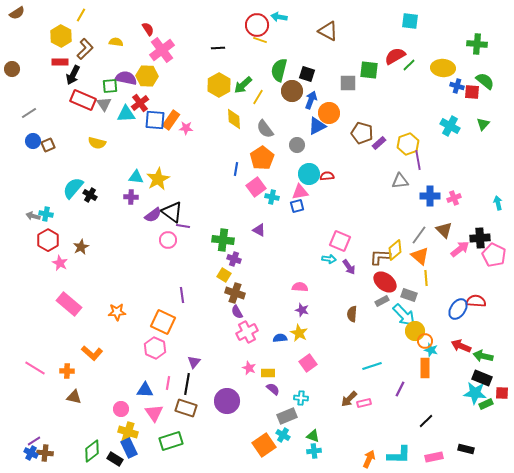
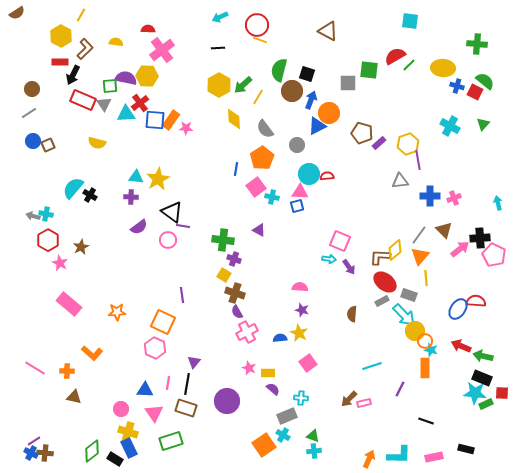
cyan arrow at (279, 17): moved 59 px left; rotated 35 degrees counterclockwise
red semicircle at (148, 29): rotated 56 degrees counterclockwise
brown circle at (12, 69): moved 20 px right, 20 px down
red square at (472, 92): moved 3 px right; rotated 21 degrees clockwise
pink triangle at (300, 192): rotated 12 degrees clockwise
purple semicircle at (153, 215): moved 14 px left, 12 px down
orange triangle at (420, 256): rotated 30 degrees clockwise
black line at (426, 421): rotated 63 degrees clockwise
